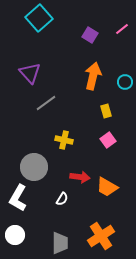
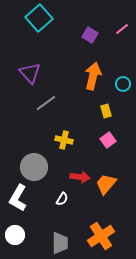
cyan circle: moved 2 px left, 2 px down
orange trapezoid: moved 1 px left, 3 px up; rotated 100 degrees clockwise
